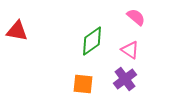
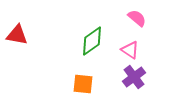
pink semicircle: moved 1 px right, 1 px down
red triangle: moved 4 px down
purple cross: moved 9 px right, 2 px up
